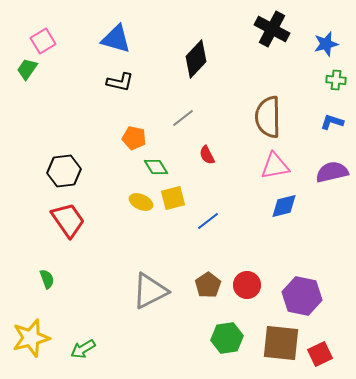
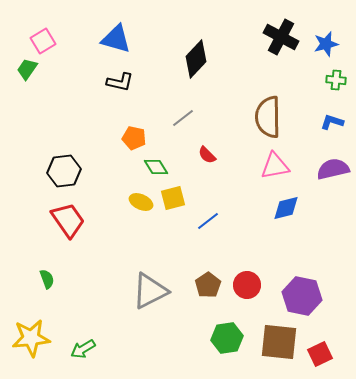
black cross: moved 9 px right, 8 px down
red semicircle: rotated 18 degrees counterclockwise
purple semicircle: moved 1 px right, 3 px up
blue diamond: moved 2 px right, 2 px down
yellow star: rotated 9 degrees clockwise
brown square: moved 2 px left, 1 px up
